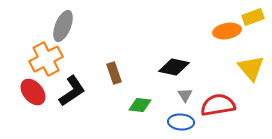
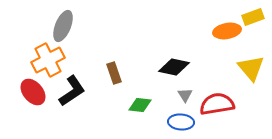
orange cross: moved 2 px right, 1 px down
red semicircle: moved 1 px left, 1 px up
